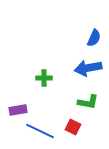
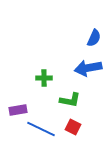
green L-shape: moved 18 px left, 2 px up
blue line: moved 1 px right, 2 px up
